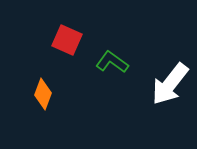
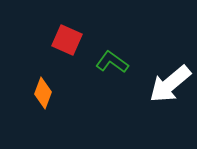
white arrow: rotated 12 degrees clockwise
orange diamond: moved 1 px up
